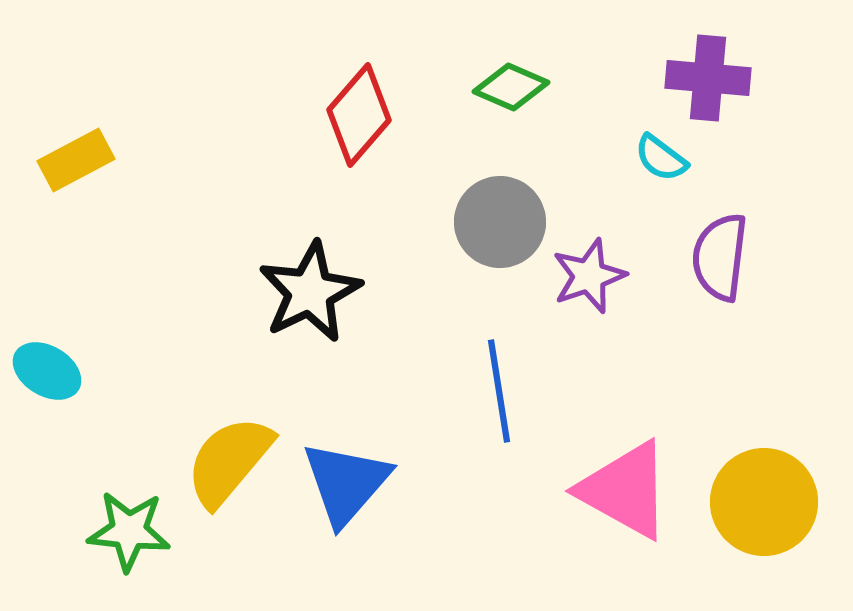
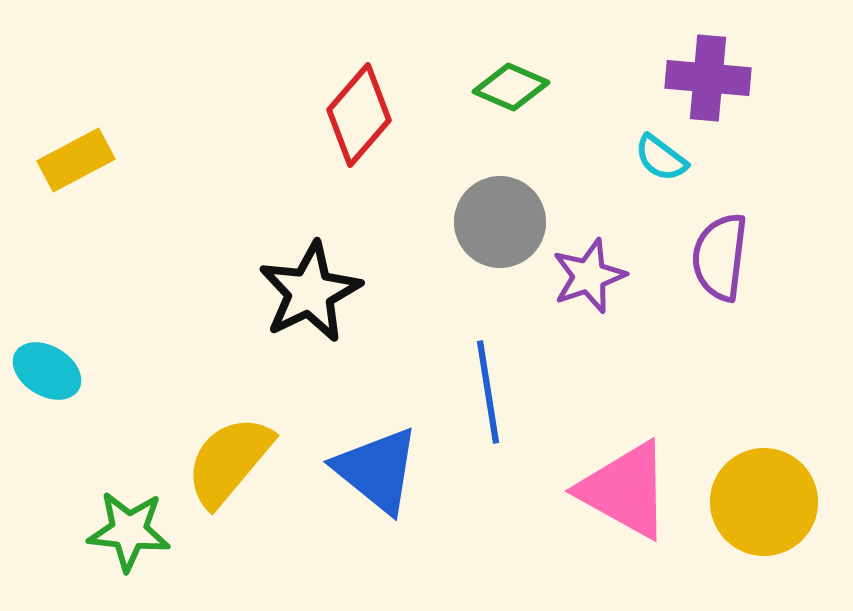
blue line: moved 11 px left, 1 px down
blue triangle: moved 31 px right, 13 px up; rotated 32 degrees counterclockwise
